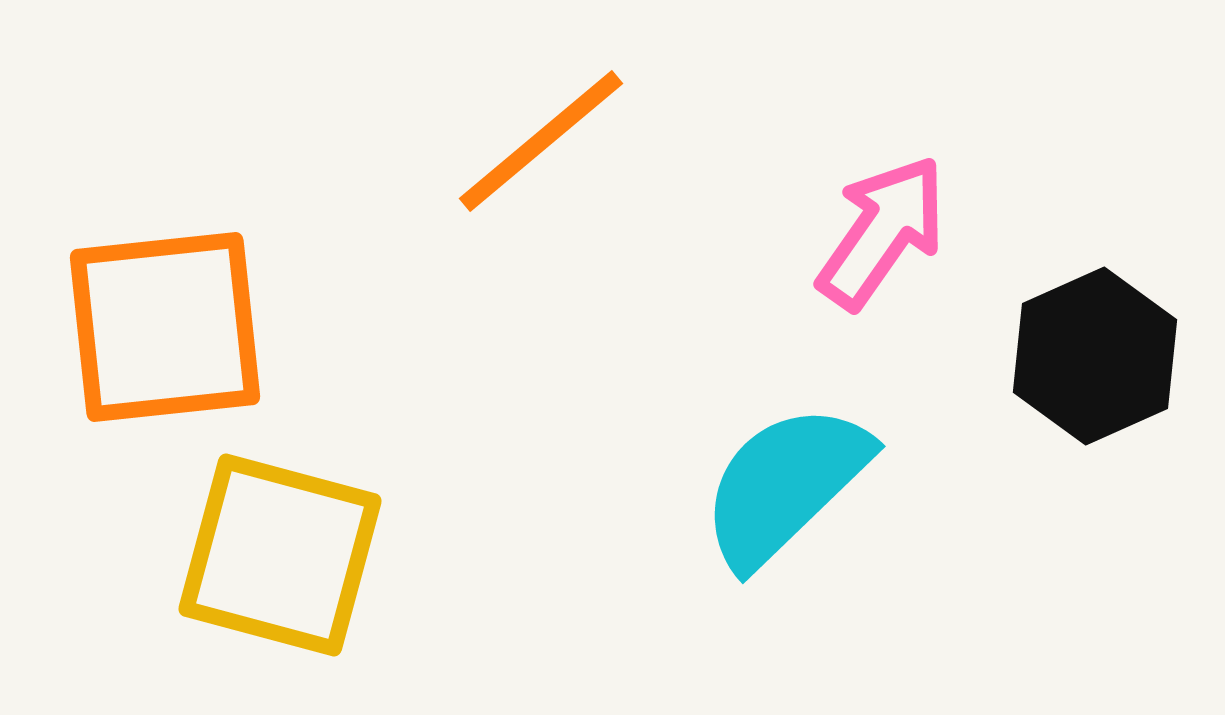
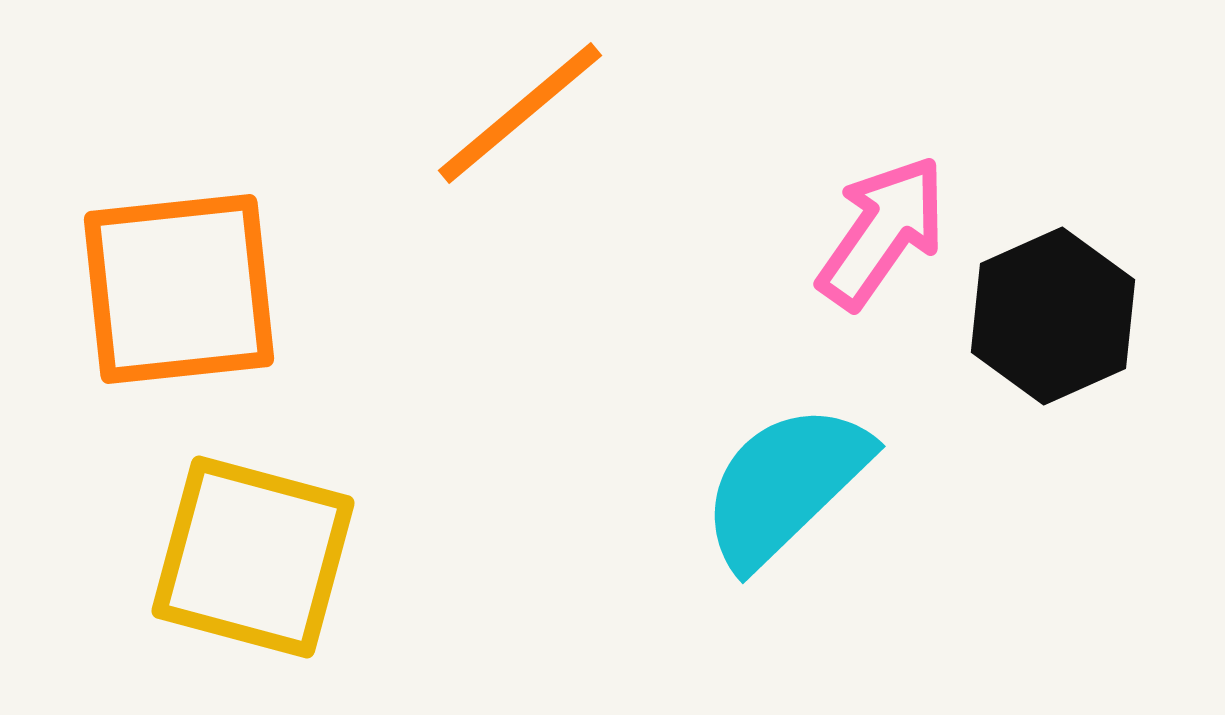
orange line: moved 21 px left, 28 px up
orange square: moved 14 px right, 38 px up
black hexagon: moved 42 px left, 40 px up
yellow square: moved 27 px left, 2 px down
